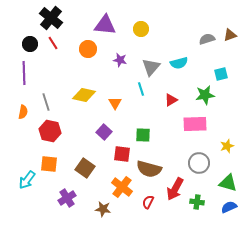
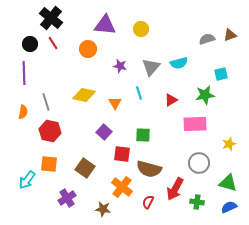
purple star: moved 6 px down
cyan line: moved 2 px left, 4 px down
yellow star: moved 2 px right, 2 px up
